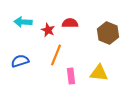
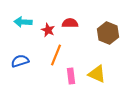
yellow triangle: moved 2 px left, 1 px down; rotated 18 degrees clockwise
